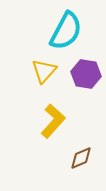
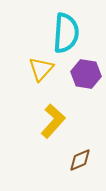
cyan semicircle: moved 2 px down; rotated 24 degrees counterclockwise
yellow triangle: moved 3 px left, 2 px up
brown diamond: moved 1 px left, 2 px down
